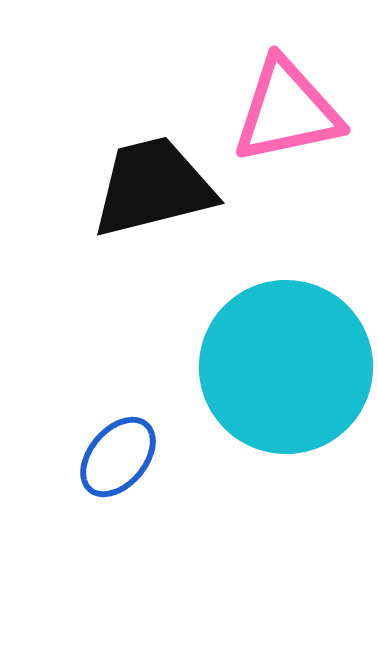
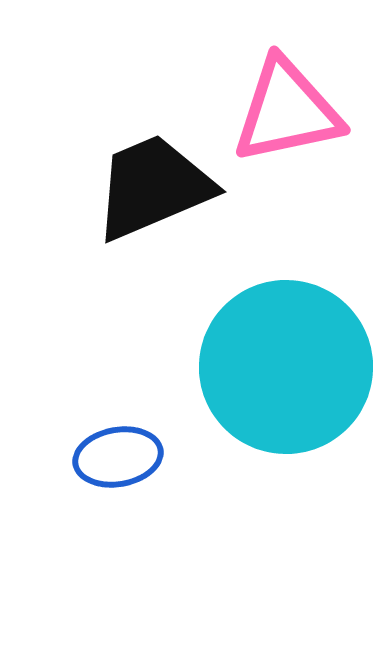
black trapezoid: rotated 9 degrees counterclockwise
blue ellipse: rotated 40 degrees clockwise
